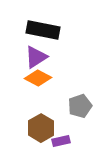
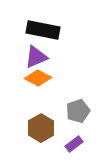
purple triangle: rotated 10 degrees clockwise
gray pentagon: moved 2 px left, 5 px down
purple rectangle: moved 13 px right, 3 px down; rotated 24 degrees counterclockwise
